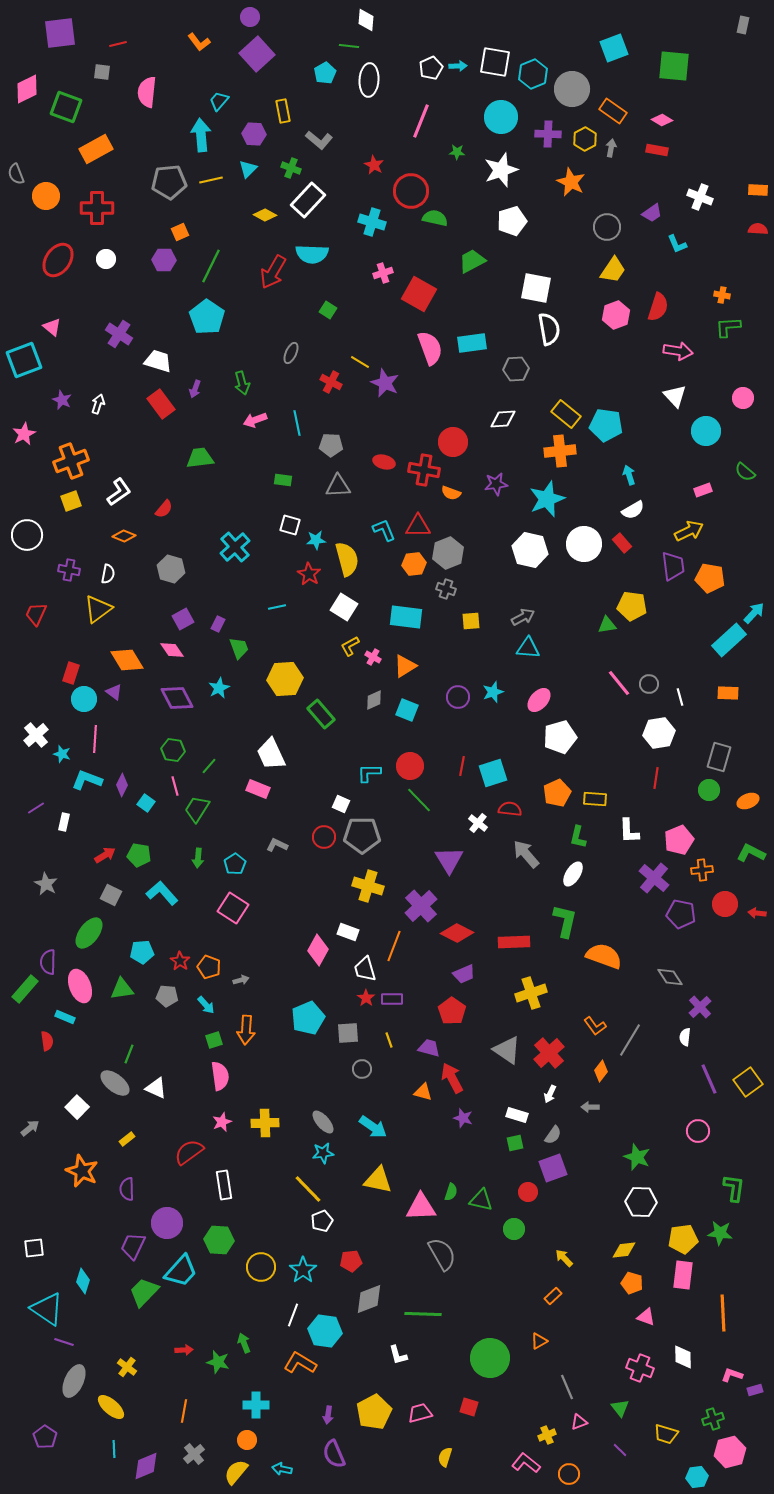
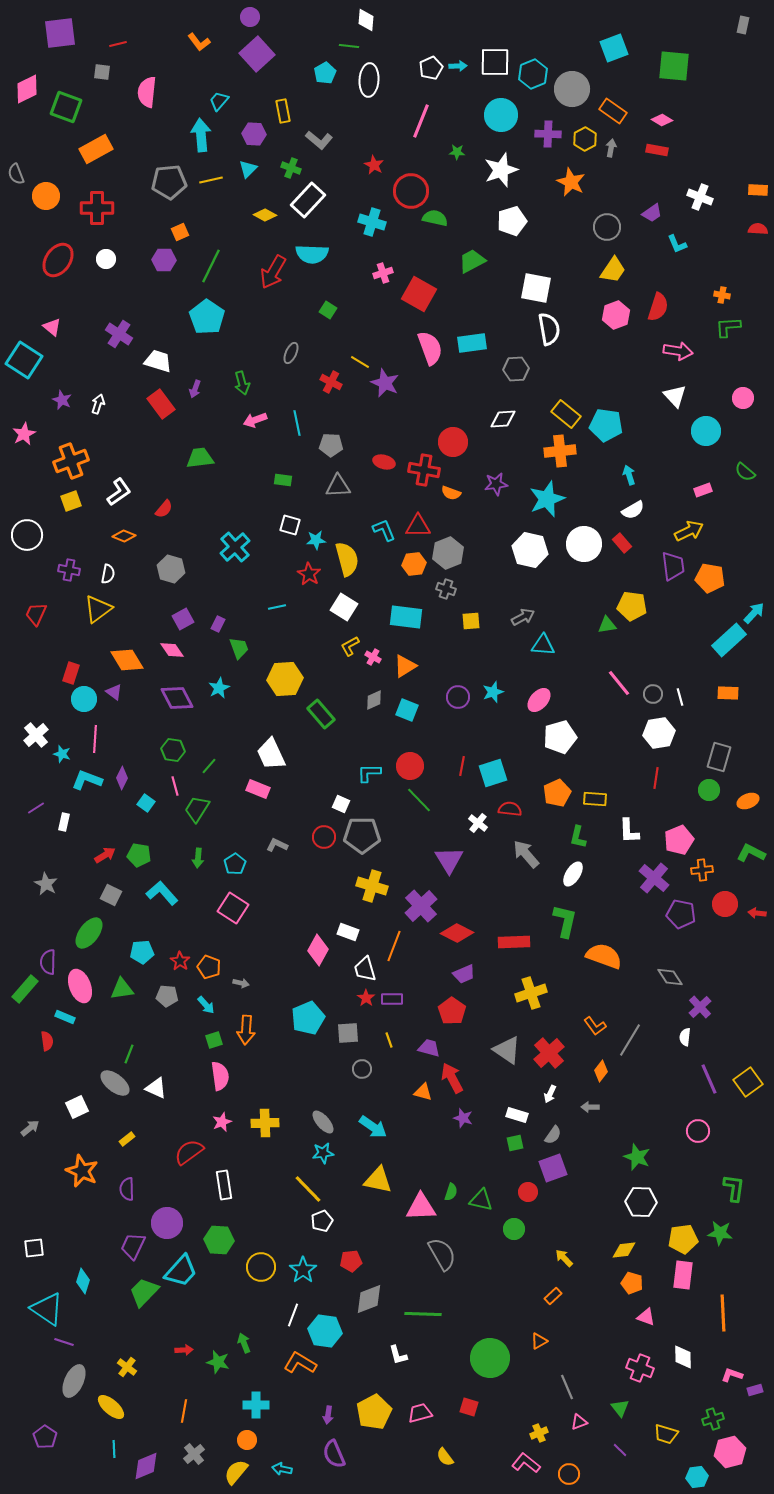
white square at (495, 62): rotated 8 degrees counterclockwise
cyan circle at (501, 117): moved 2 px up
cyan square at (24, 360): rotated 36 degrees counterclockwise
cyan triangle at (528, 648): moved 15 px right, 3 px up
gray circle at (649, 684): moved 4 px right, 10 px down
purple diamond at (122, 785): moved 7 px up
yellow cross at (368, 886): moved 4 px right
gray arrow at (241, 980): moved 3 px down; rotated 28 degrees clockwise
white square at (77, 1107): rotated 20 degrees clockwise
yellow cross at (547, 1435): moved 8 px left, 2 px up
yellow semicircle at (445, 1457): rotated 54 degrees counterclockwise
